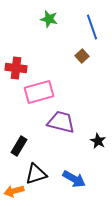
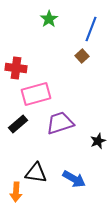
green star: rotated 24 degrees clockwise
blue line: moved 1 px left, 2 px down; rotated 40 degrees clockwise
pink rectangle: moved 3 px left, 2 px down
purple trapezoid: moved 1 px left, 1 px down; rotated 32 degrees counterclockwise
black star: rotated 21 degrees clockwise
black rectangle: moved 1 px left, 22 px up; rotated 18 degrees clockwise
black triangle: moved 1 px up; rotated 25 degrees clockwise
orange arrow: moved 2 px right, 1 px down; rotated 72 degrees counterclockwise
